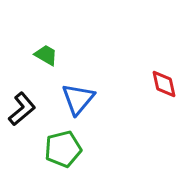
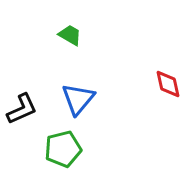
green trapezoid: moved 24 px right, 20 px up
red diamond: moved 4 px right
black L-shape: rotated 16 degrees clockwise
